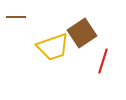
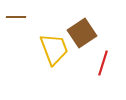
yellow trapezoid: moved 1 px right, 2 px down; rotated 92 degrees counterclockwise
red line: moved 2 px down
